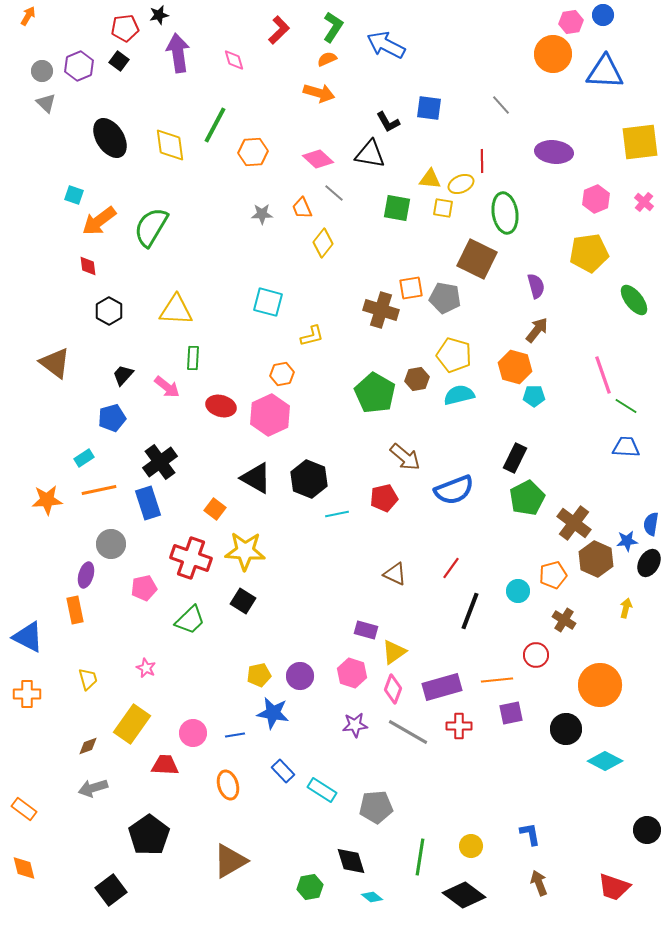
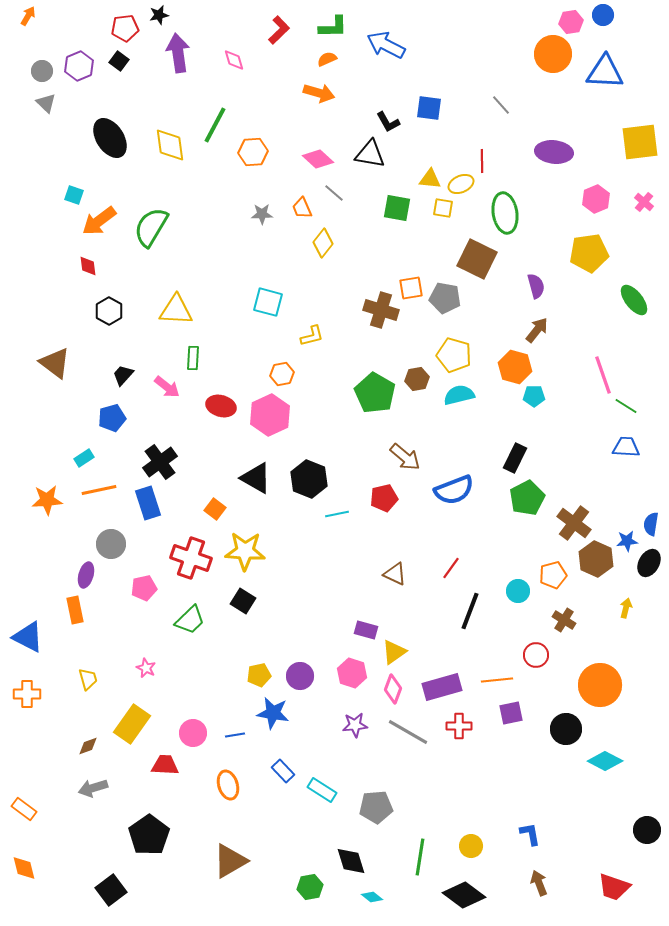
green L-shape at (333, 27): rotated 56 degrees clockwise
